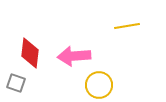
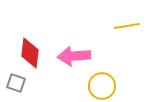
yellow circle: moved 3 px right, 1 px down
